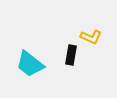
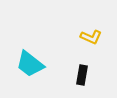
black rectangle: moved 11 px right, 20 px down
